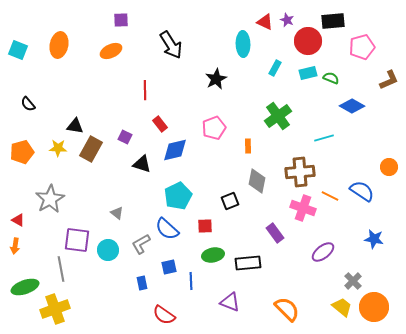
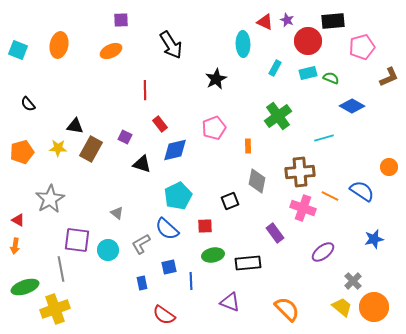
brown L-shape at (389, 80): moved 3 px up
blue star at (374, 239): rotated 24 degrees counterclockwise
